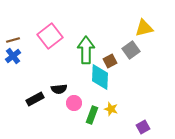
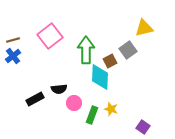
gray square: moved 3 px left
purple square: rotated 24 degrees counterclockwise
